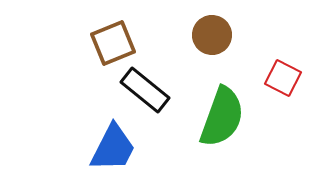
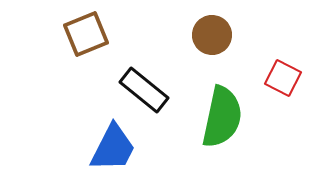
brown square: moved 27 px left, 9 px up
black rectangle: moved 1 px left
green semicircle: rotated 8 degrees counterclockwise
